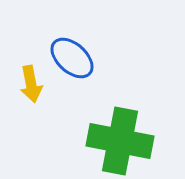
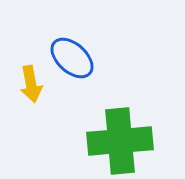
green cross: rotated 16 degrees counterclockwise
